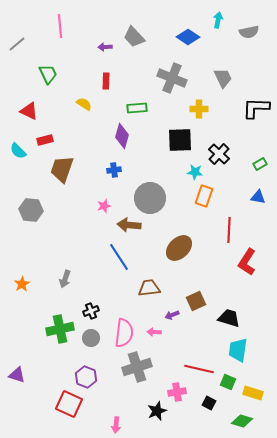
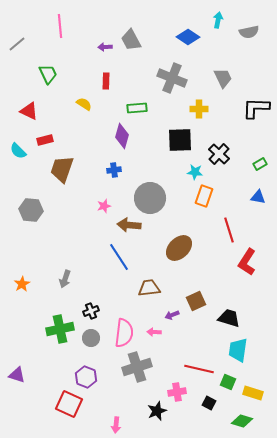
gray trapezoid at (134, 37): moved 3 px left, 3 px down; rotated 15 degrees clockwise
red line at (229, 230): rotated 20 degrees counterclockwise
